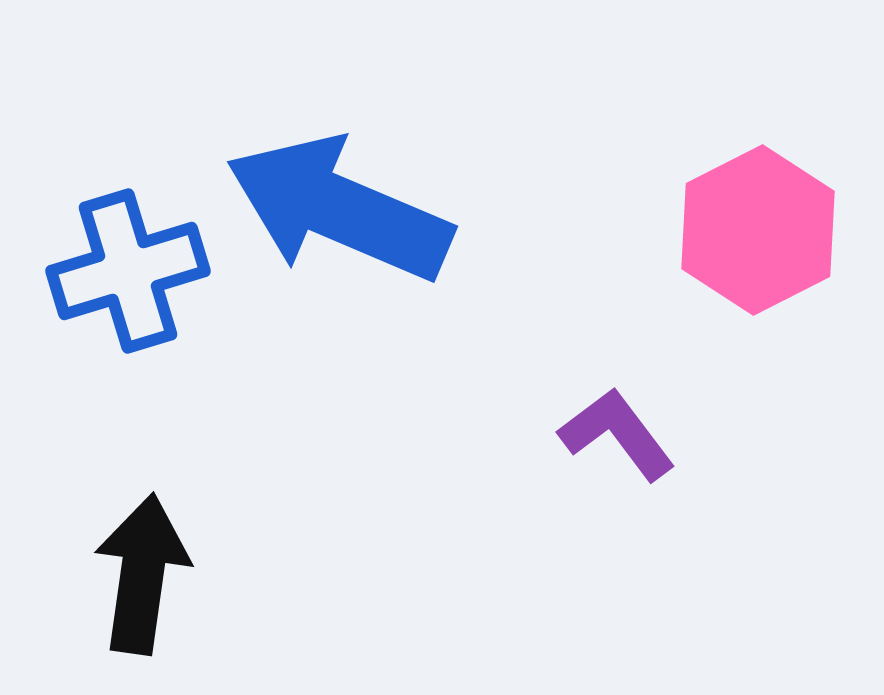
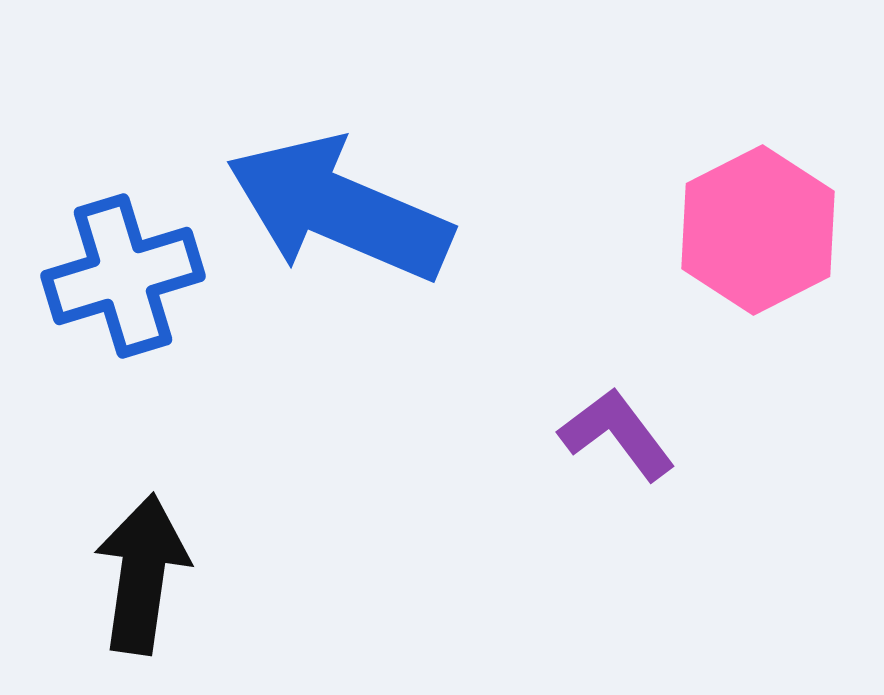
blue cross: moved 5 px left, 5 px down
